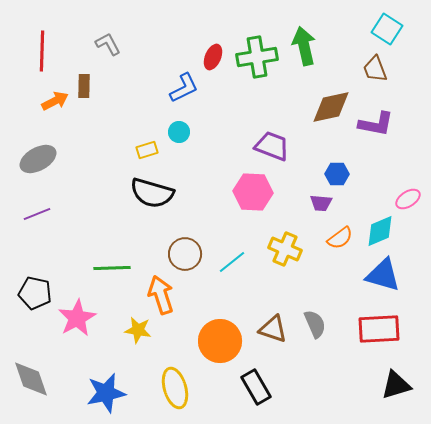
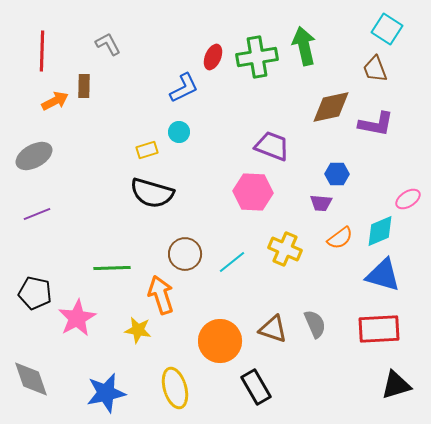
gray ellipse at (38, 159): moved 4 px left, 3 px up
